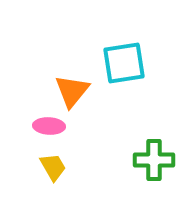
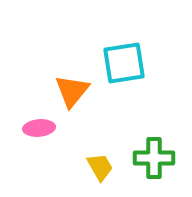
pink ellipse: moved 10 px left, 2 px down; rotated 8 degrees counterclockwise
green cross: moved 2 px up
yellow trapezoid: moved 47 px right
